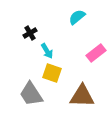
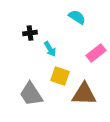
cyan semicircle: rotated 72 degrees clockwise
black cross: rotated 24 degrees clockwise
cyan arrow: moved 3 px right, 2 px up
yellow square: moved 8 px right, 3 px down
brown triangle: moved 2 px right, 2 px up
